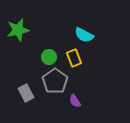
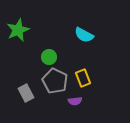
green star: rotated 10 degrees counterclockwise
yellow rectangle: moved 9 px right, 20 px down
gray pentagon: rotated 10 degrees counterclockwise
purple semicircle: rotated 64 degrees counterclockwise
